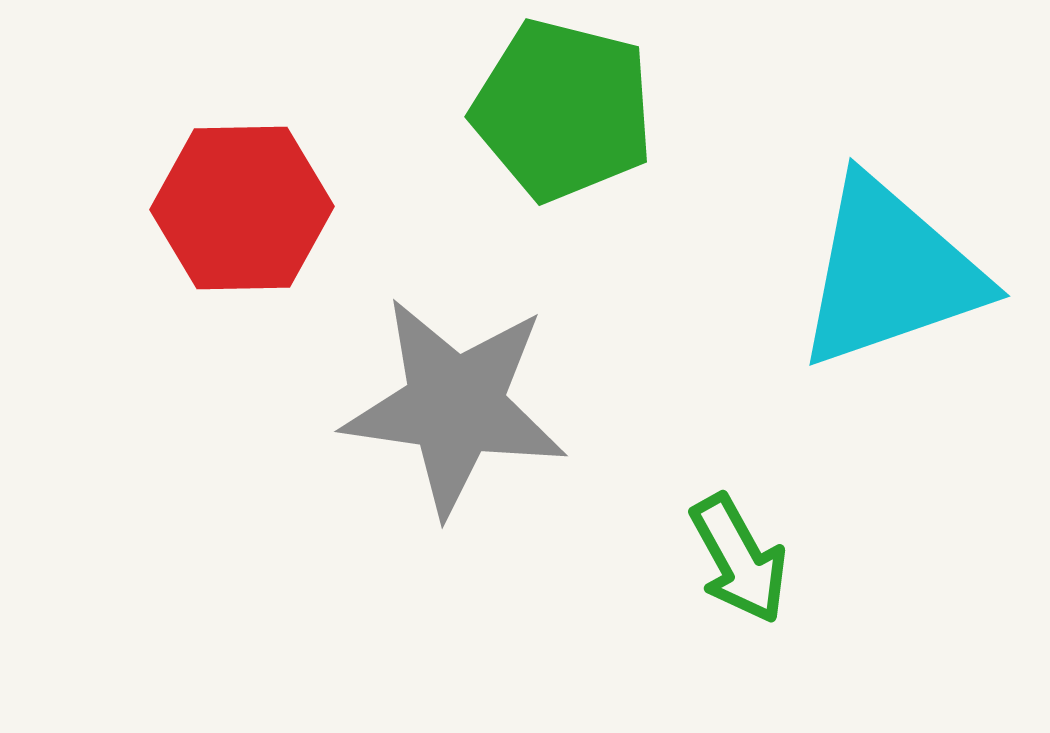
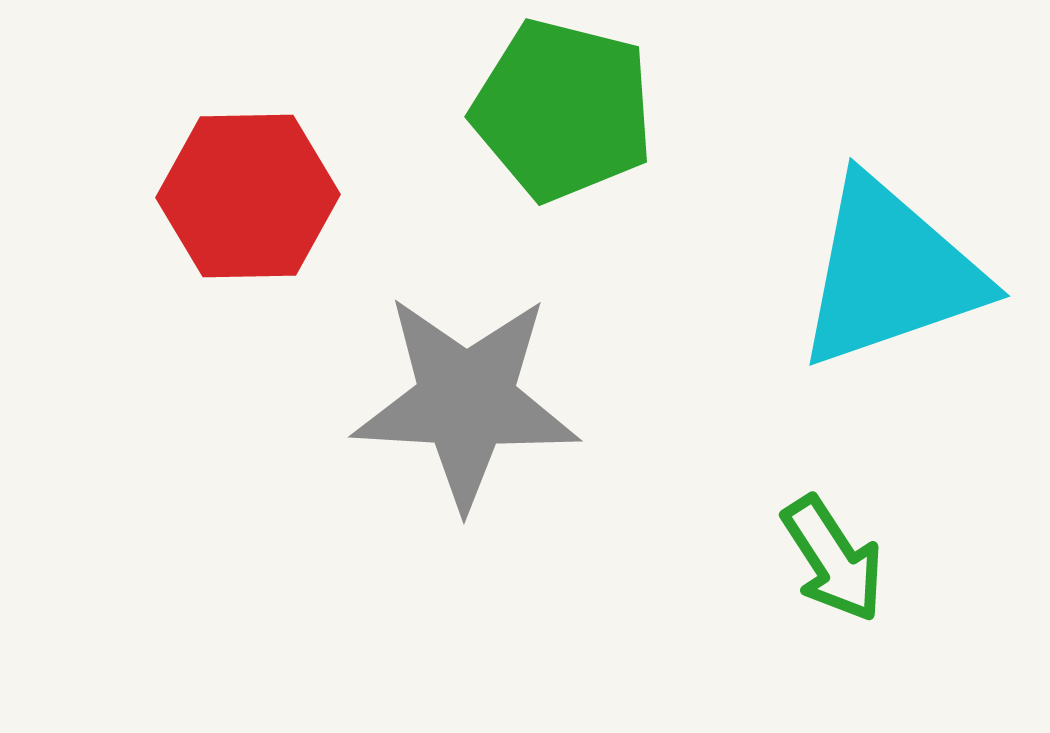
red hexagon: moved 6 px right, 12 px up
gray star: moved 11 px right, 5 px up; rotated 5 degrees counterclockwise
green arrow: moved 94 px right; rotated 4 degrees counterclockwise
